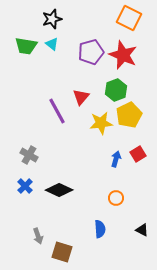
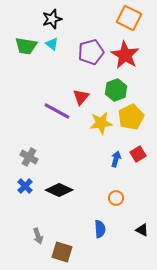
red star: moved 2 px right; rotated 8 degrees clockwise
purple line: rotated 32 degrees counterclockwise
yellow pentagon: moved 2 px right, 2 px down
gray cross: moved 2 px down
